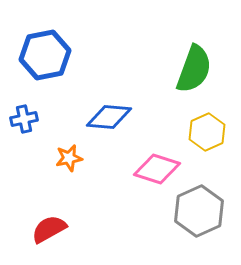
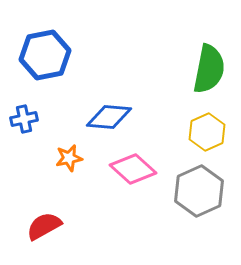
green semicircle: moved 15 px right; rotated 9 degrees counterclockwise
pink diamond: moved 24 px left; rotated 24 degrees clockwise
gray hexagon: moved 20 px up
red semicircle: moved 5 px left, 3 px up
